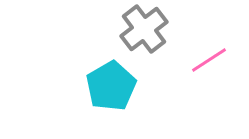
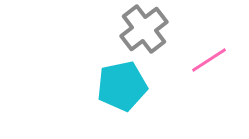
cyan pentagon: moved 11 px right; rotated 18 degrees clockwise
